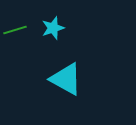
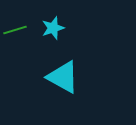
cyan triangle: moved 3 px left, 2 px up
